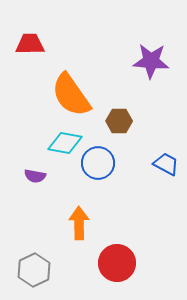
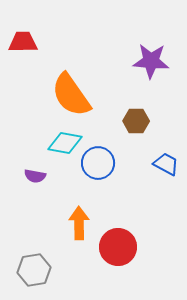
red trapezoid: moved 7 px left, 2 px up
brown hexagon: moved 17 px right
red circle: moved 1 px right, 16 px up
gray hexagon: rotated 16 degrees clockwise
